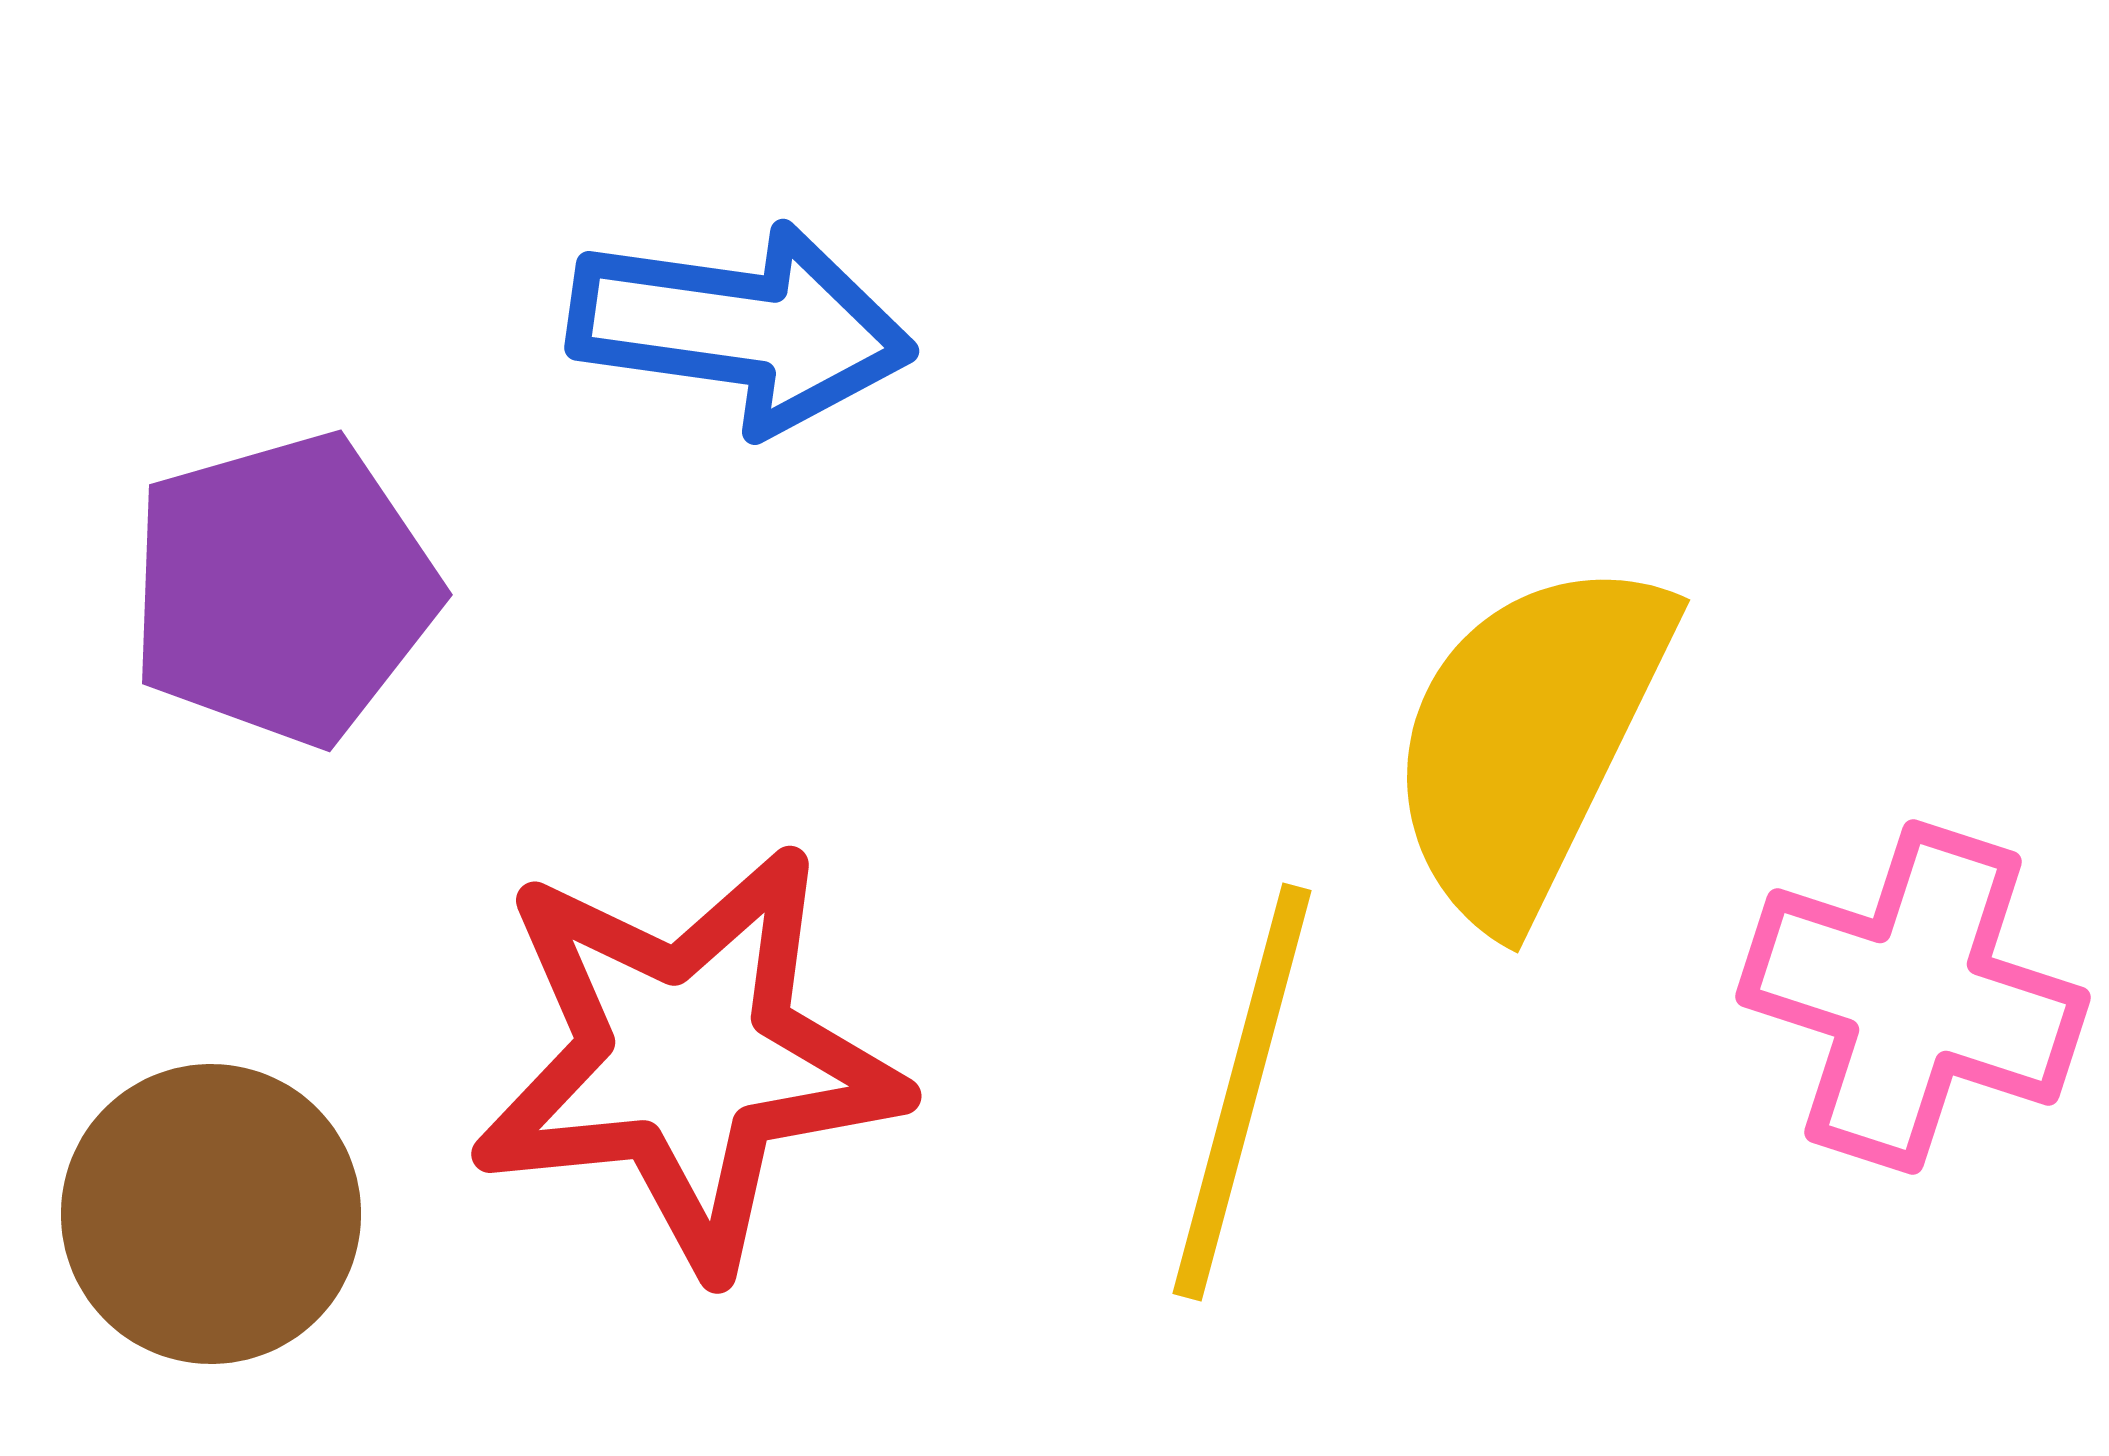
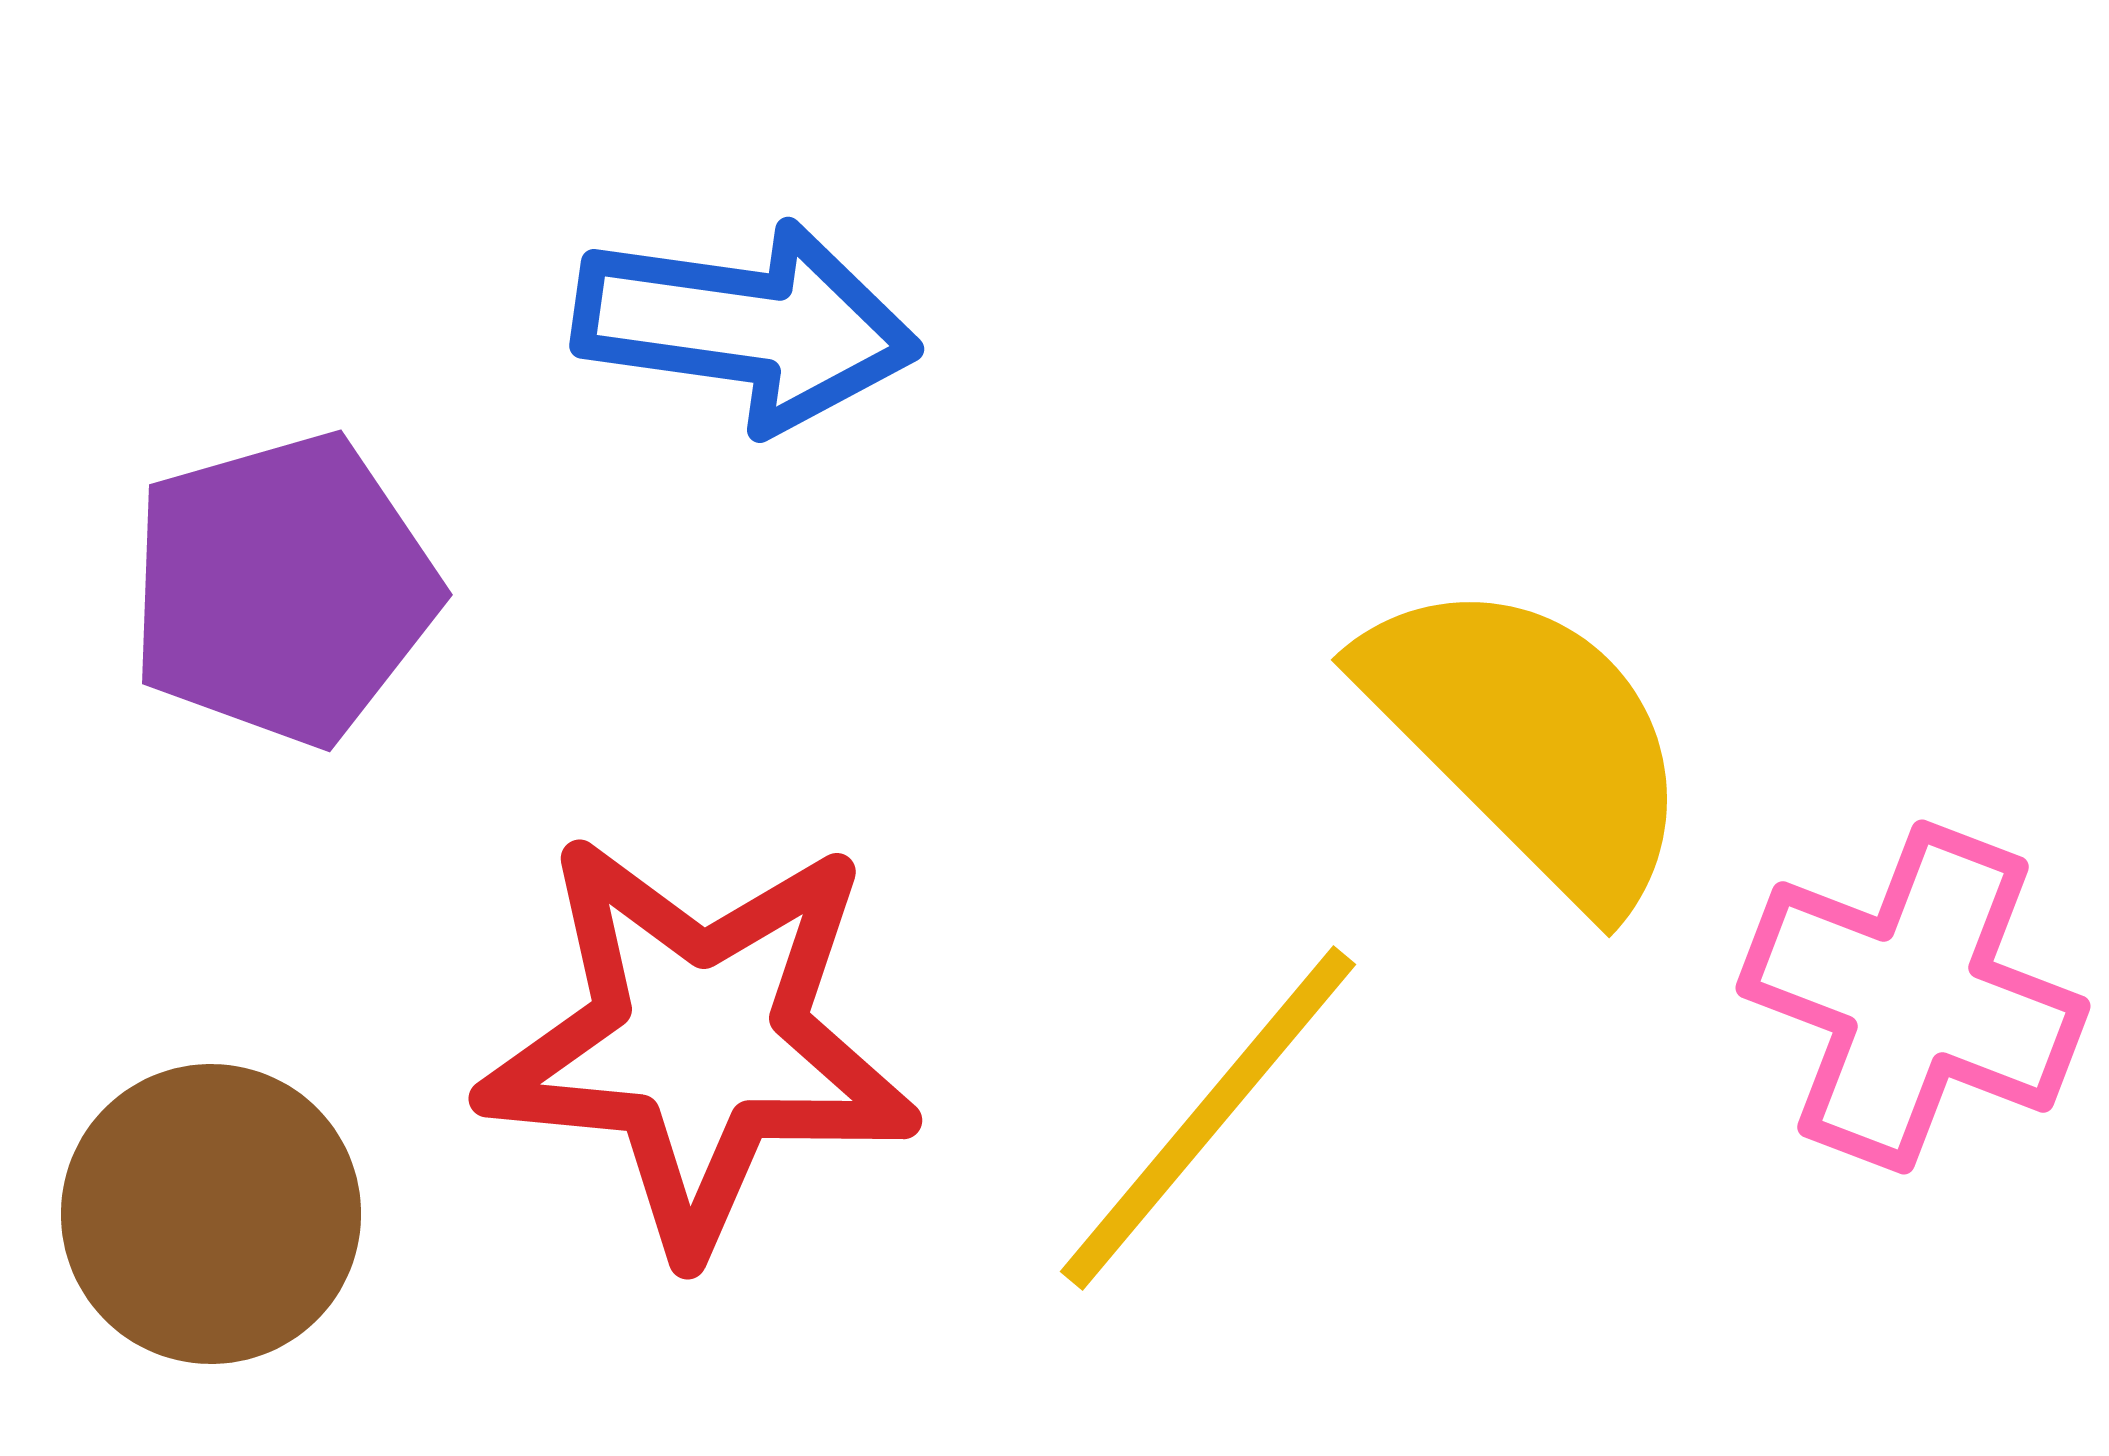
blue arrow: moved 5 px right, 2 px up
yellow semicircle: rotated 109 degrees clockwise
pink cross: rotated 3 degrees clockwise
red star: moved 12 px right, 16 px up; rotated 11 degrees clockwise
yellow line: moved 34 px left, 26 px down; rotated 25 degrees clockwise
